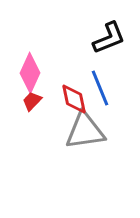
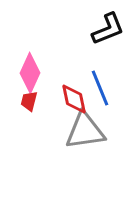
black L-shape: moved 1 px left, 9 px up
red trapezoid: moved 3 px left; rotated 30 degrees counterclockwise
